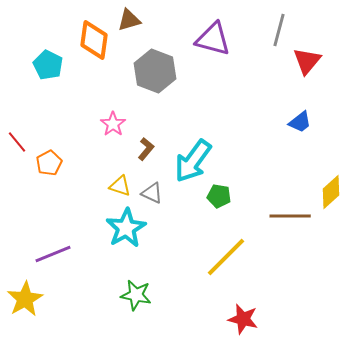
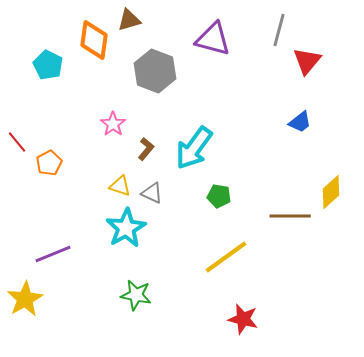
cyan arrow: moved 1 px right, 13 px up
yellow line: rotated 9 degrees clockwise
